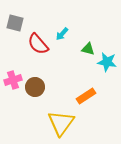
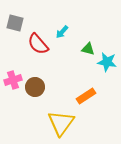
cyan arrow: moved 2 px up
